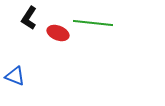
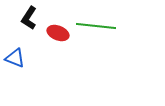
green line: moved 3 px right, 3 px down
blue triangle: moved 18 px up
